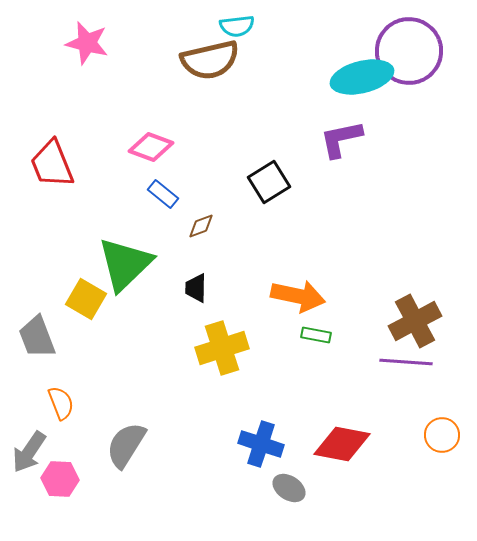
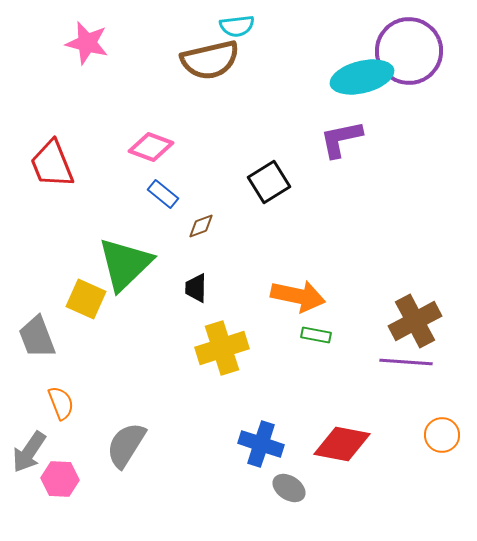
yellow square: rotated 6 degrees counterclockwise
